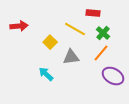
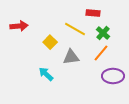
purple ellipse: rotated 30 degrees counterclockwise
